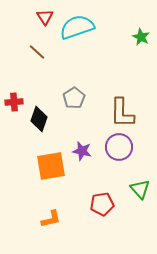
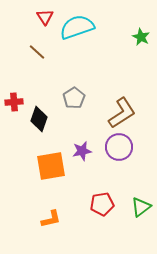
brown L-shape: rotated 124 degrees counterclockwise
purple star: rotated 24 degrees counterclockwise
green triangle: moved 1 px right, 18 px down; rotated 35 degrees clockwise
